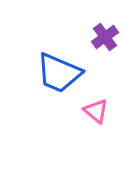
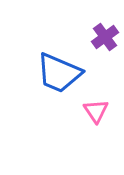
pink triangle: rotated 16 degrees clockwise
